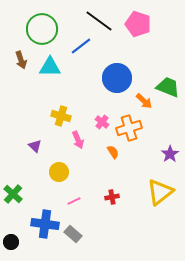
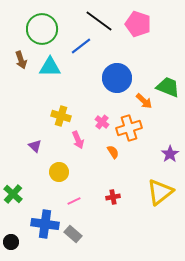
red cross: moved 1 px right
